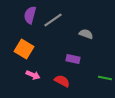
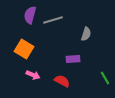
gray line: rotated 18 degrees clockwise
gray semicircle: rotated 88 degrees clockwise
purple rectangle: rotated 16 degrees counterclockwise
green line: rotated 48 degrees clockwise
